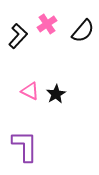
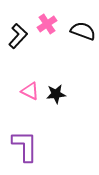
black semicircle: rotated 110 degrees counterclockwise
black star: rotated 24 degrees clockwise
